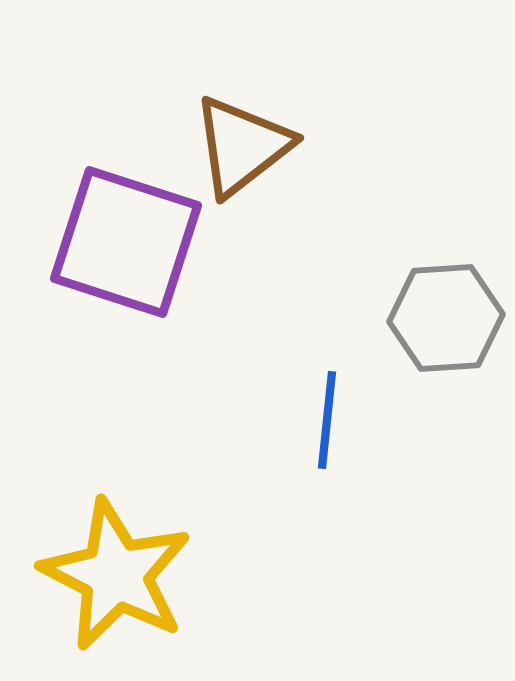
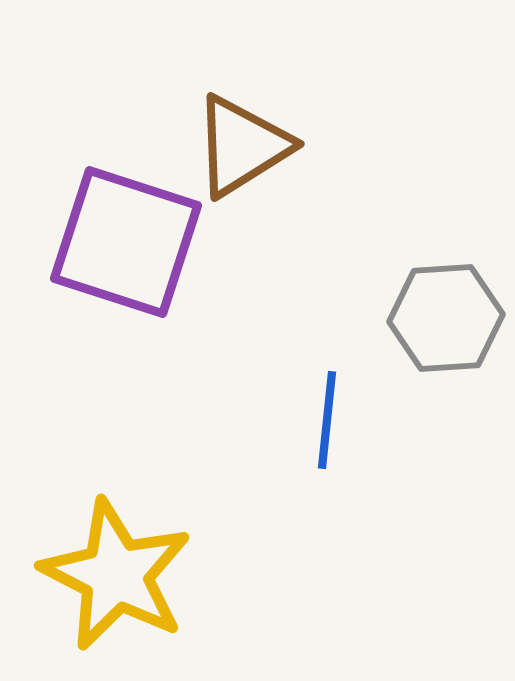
brown triangle: rotated 6 degrees clockwise
